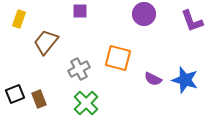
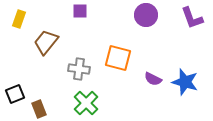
purple circle: moved 2 px right, 1 px down
purple L-shape: moved 3 px up
gray cross: rotated 35 degrees clockwise
blue star: moved 2 px down
brown rectangle: moved 10 px down
